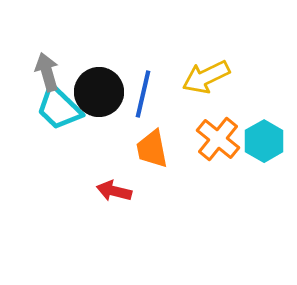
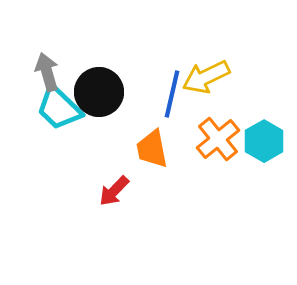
blue line: moved 29 px right
orange cross: rotated 12 degrees clockwise
red arrow: rotated 60 degrees counterclockwise
